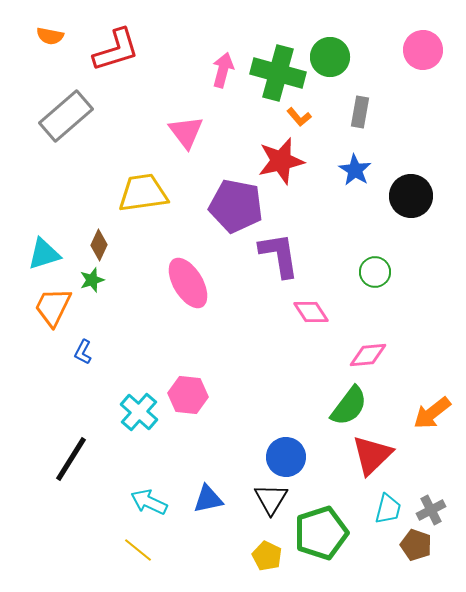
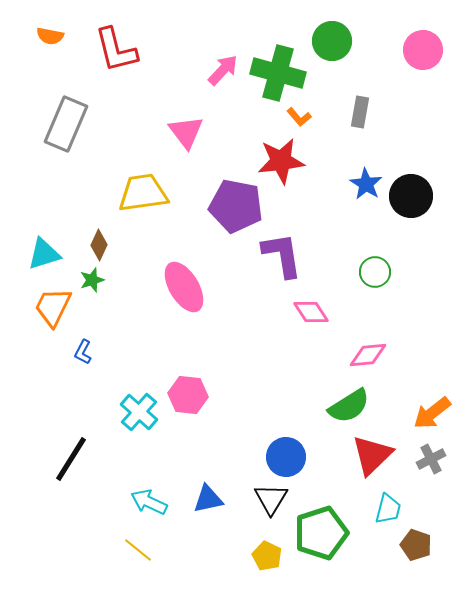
red L-shape at (116, 50): rotated 93 degrees clockwise
green circle at (330, 57): moved 2 px right, 16 px up
pink arrow at (223, 70): rotated 28 degrees clockwise
gray rectangle at (66, 116): moved 8 px down; rotated 26 degrees counterclockwise
red star at (281, 161): rotated 6 degrees clockwise
blue star at (355, 170): moved 11 px right, 14 px down
purple L-shape at (279, 255): moved 3 px right
pink ellipse at (188, 283): moved 4 px left, 4 px down
green semicircle at (349, 406): rotated 21 degrees clockwise
gray cross at (431, 510): moved 51 px up
